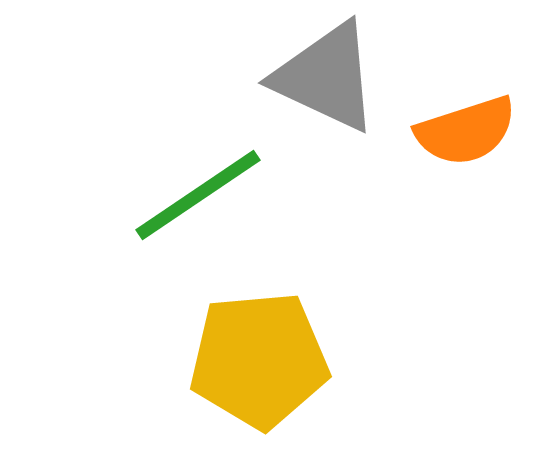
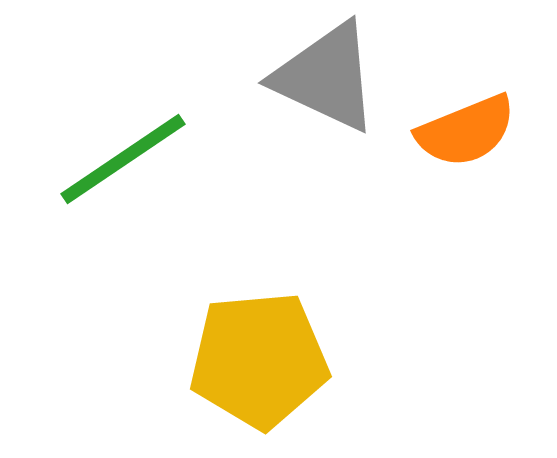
orange semicircle: rotated 4 degrees counterclockwise
green line: moved 75 px left, 36 px up
